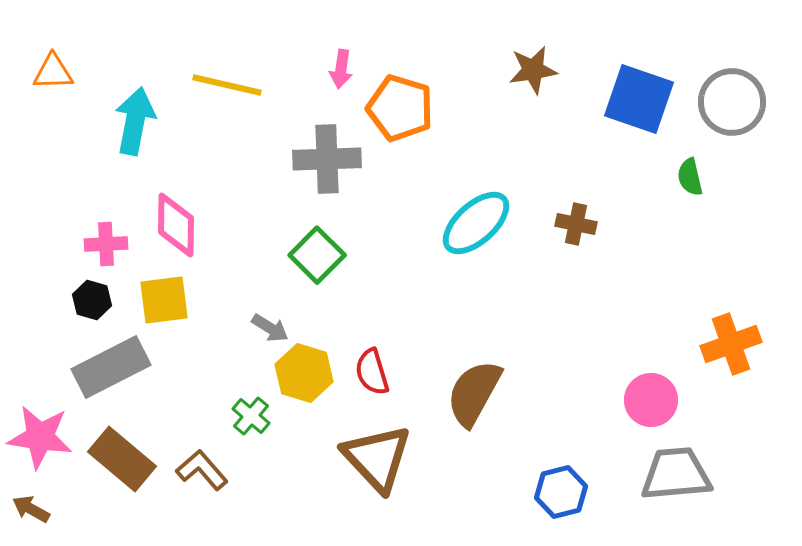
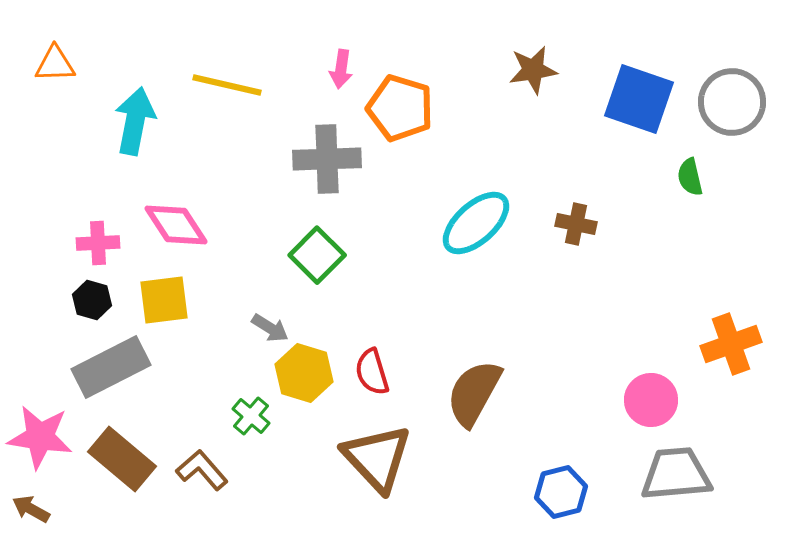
orange triangle: moved 2 px right, 8 px up
pink diamond: rotated 34 degrees counterclockwise
pink cross: moved 8 px left, 1 px up
